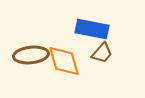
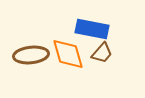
orange diamond: moved 4 px right, 7 px up
